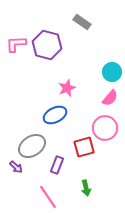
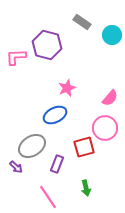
pink L-shape: moved 13 px down
cyan circle: moved 37 px up
purple rectangle: moved 1 px up
